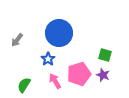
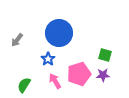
purple star: rotated 24 degrees counterclockwise
